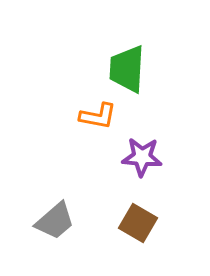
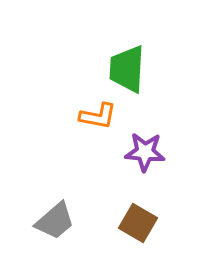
purple star: moved 3 px right, 5 px up
